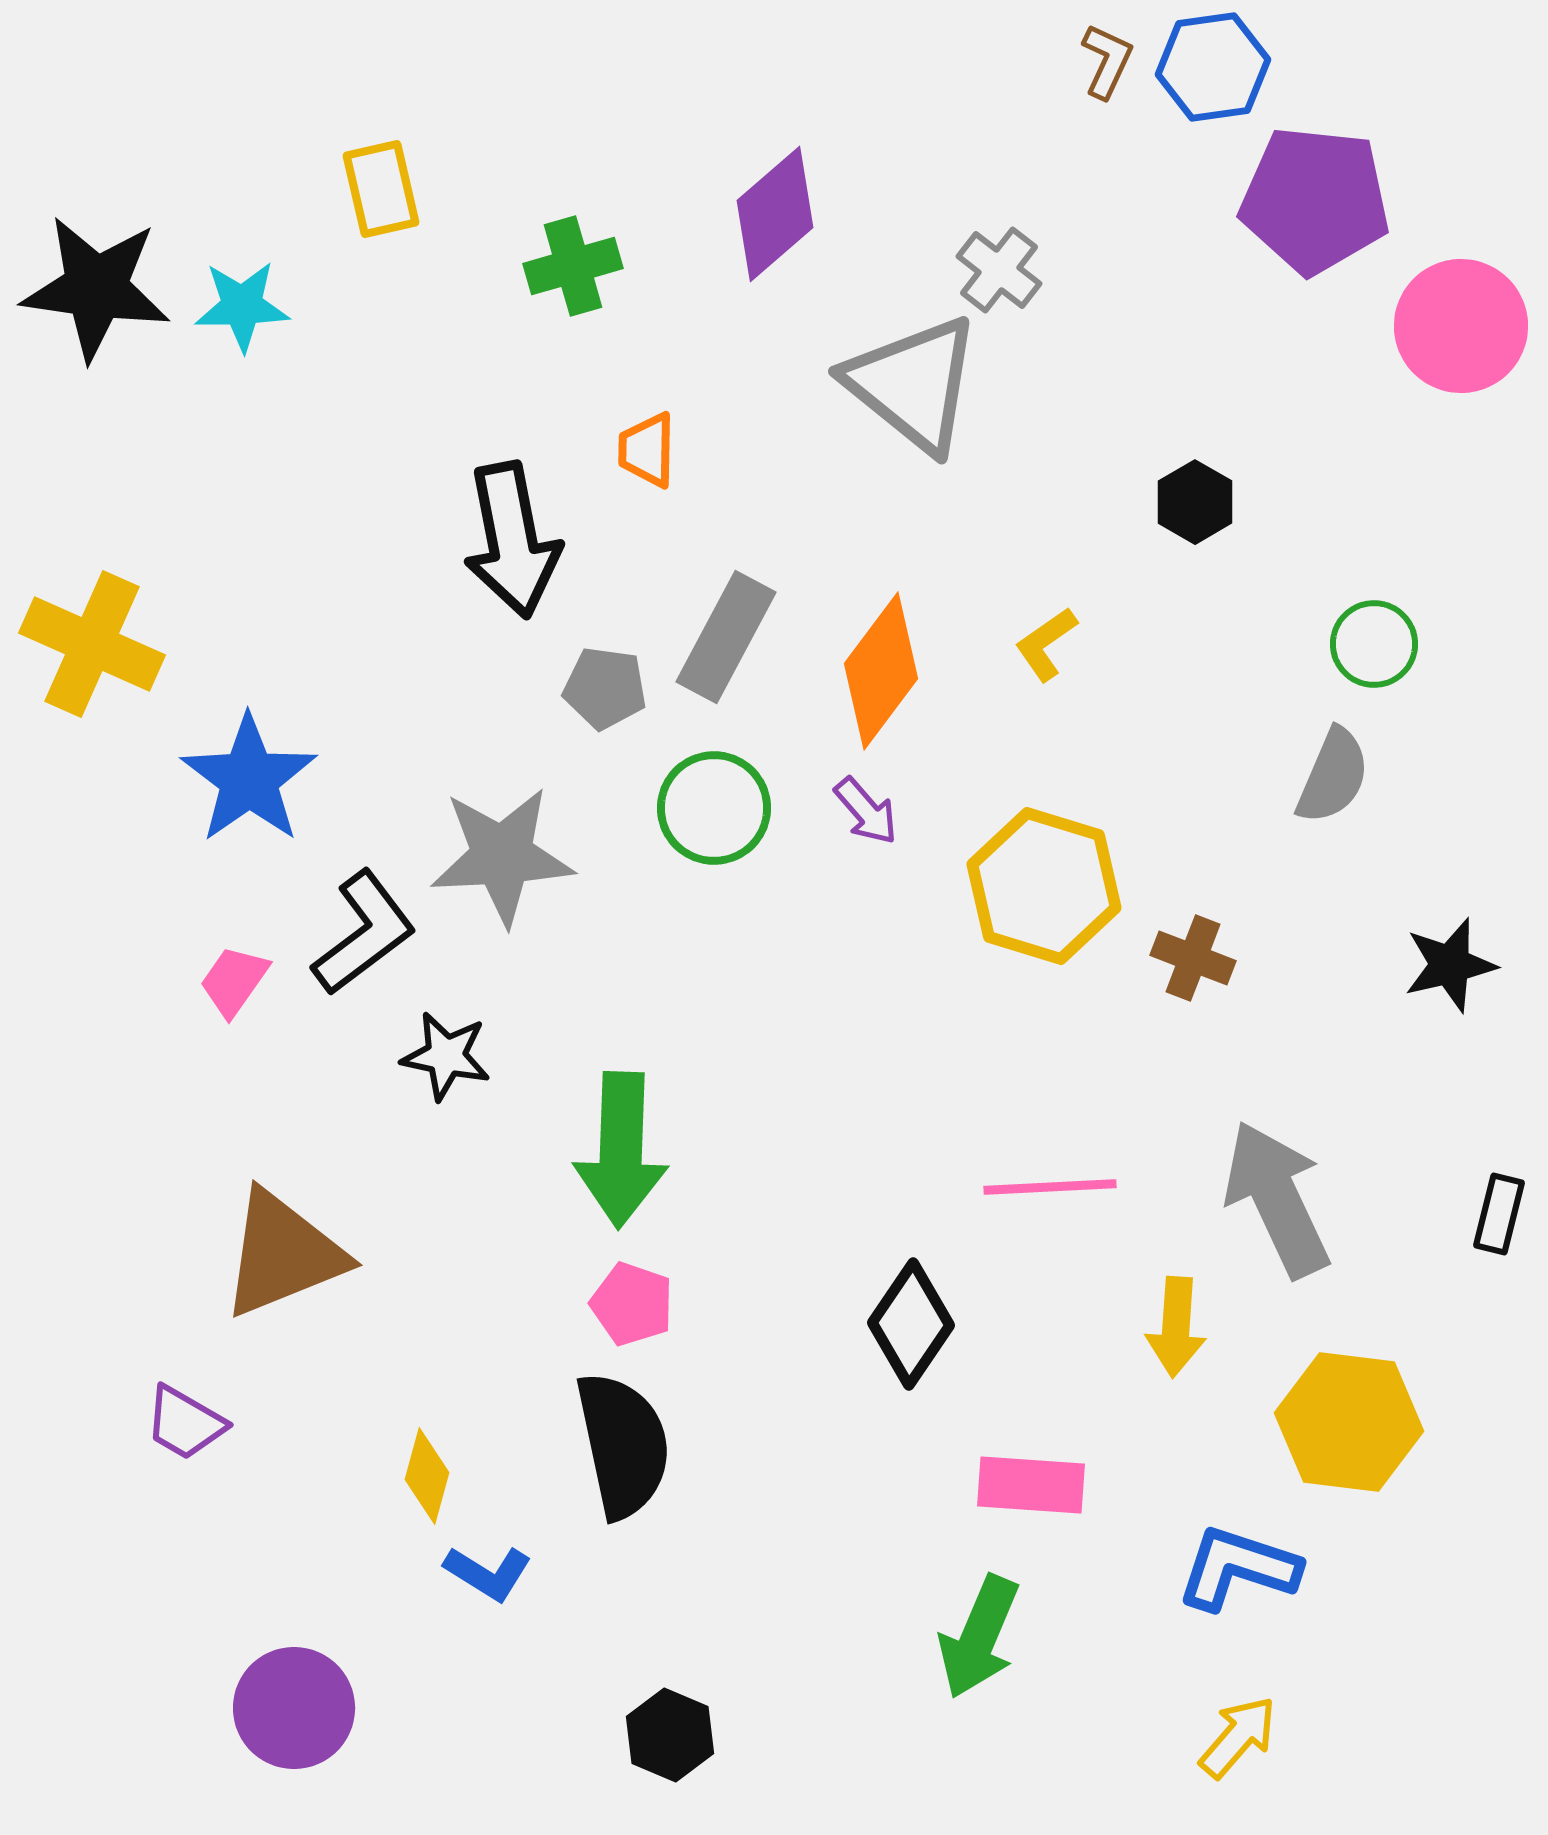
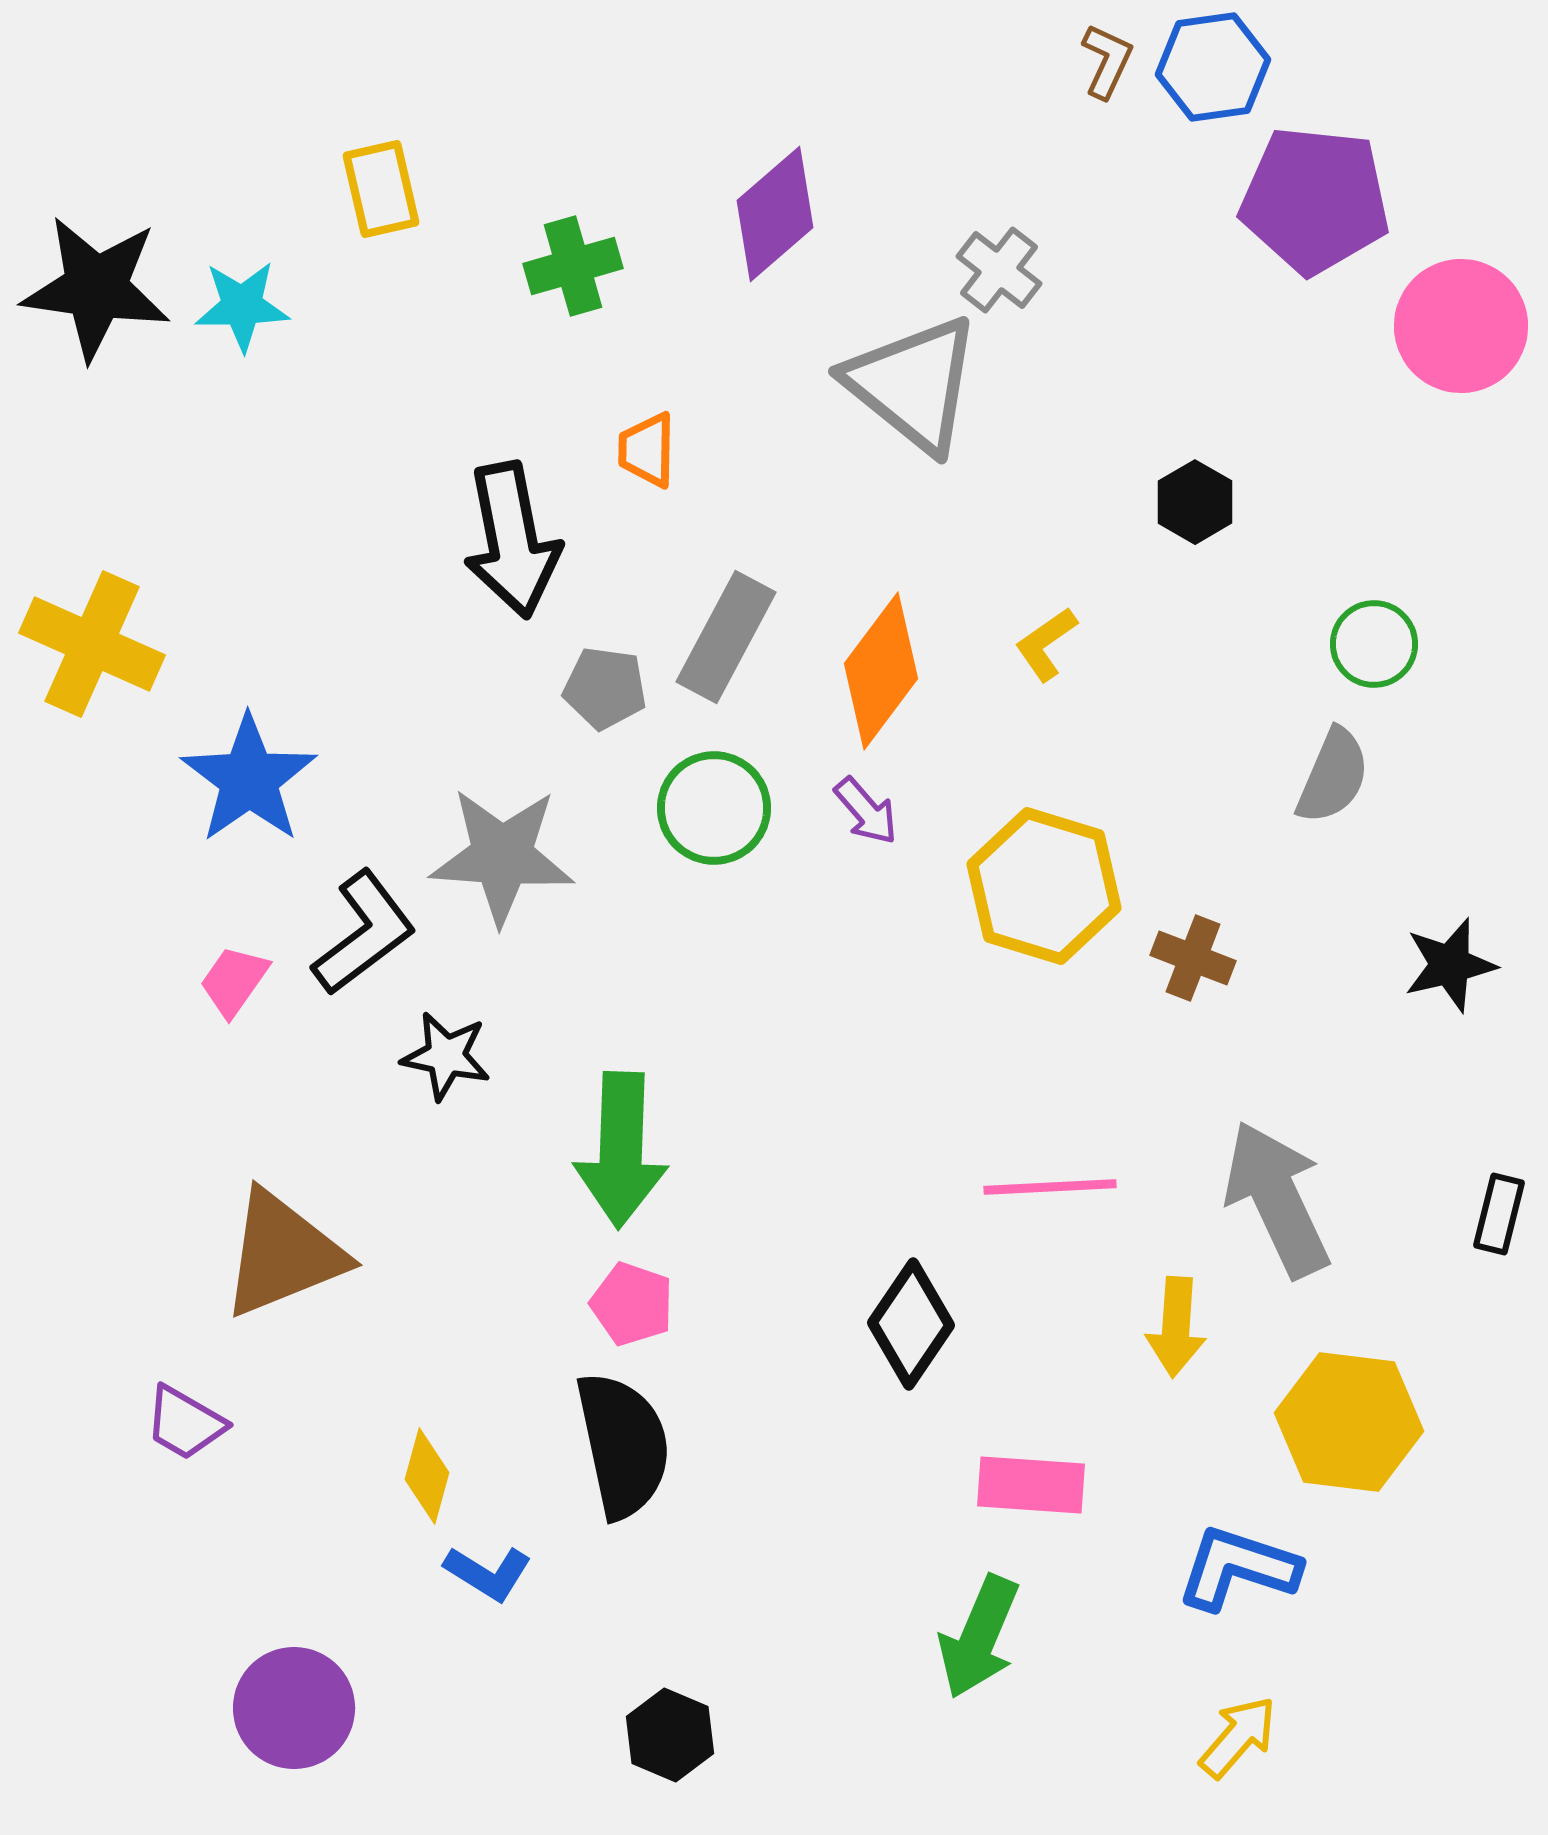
gray star at (502, 856): rotated 7 degrees clockwise
